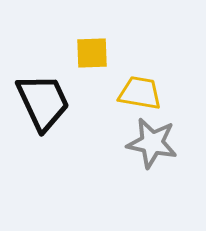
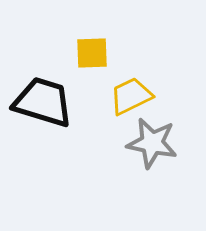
yellow trapezoid: moved 9 px left, 3 px down; rotated 36 degrees counterclockwise
black trapezoid: rotated 48 degrees counterclockwise
